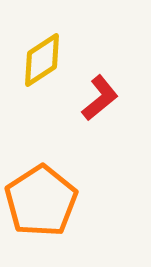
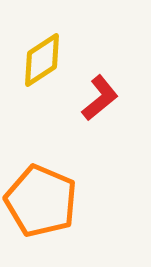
orange pentagon: rotated 16 degrees counterclockwise
